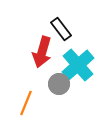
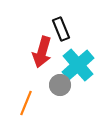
black rectangle: rotated 15 degrees clockwise
gray circle: moved 1 px right, 1 px down
